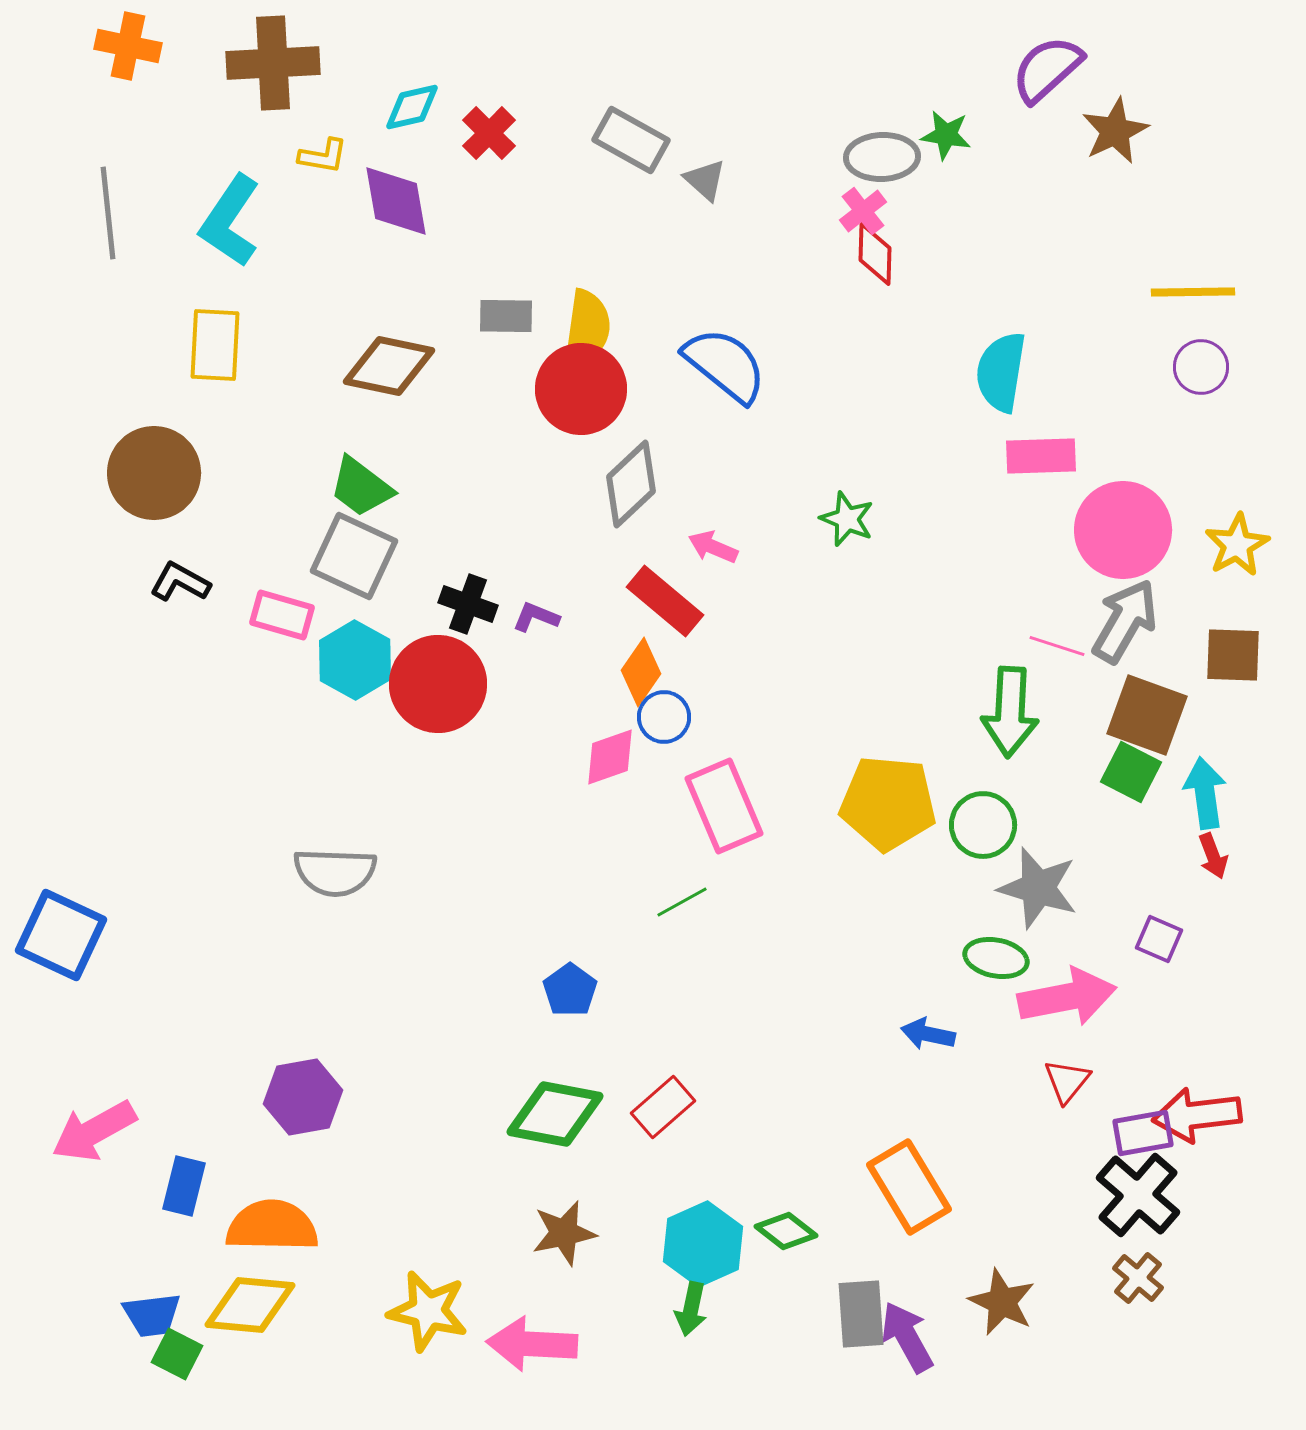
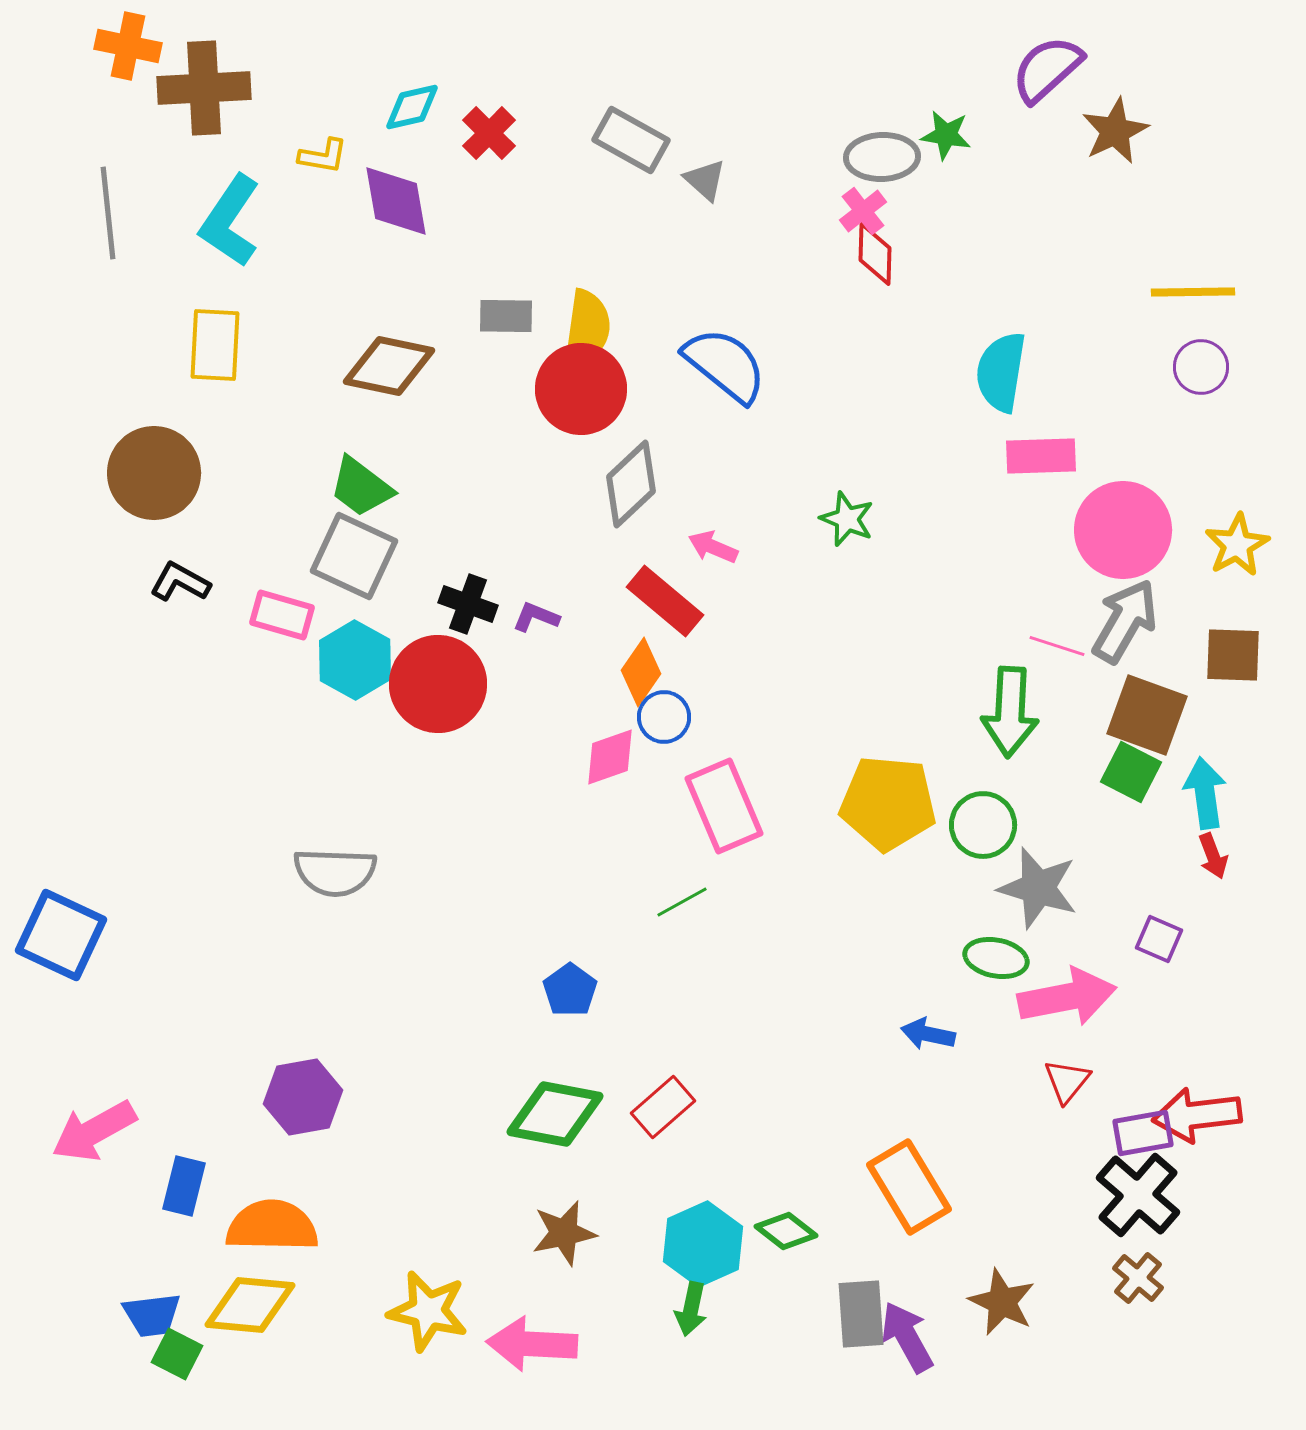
brown cross at (273, 63): moved 69 px left, 25 px down
